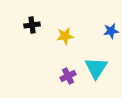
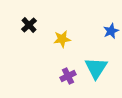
black cross: moved 3 px left; rotated 35 degrees counterclockwise
blue star: rotated 14 degrees counterclockwise
yellow star: moved 3 px left, 3 px down
